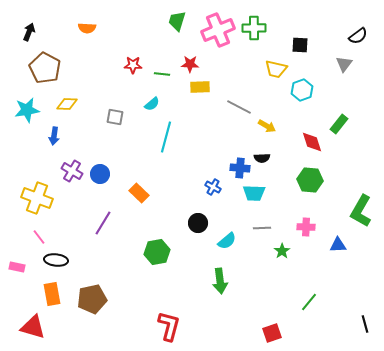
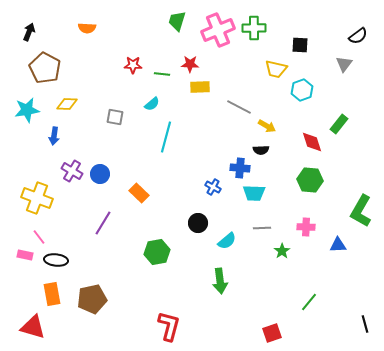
black semicircle at (262, 158): moved 1 px left, 8 px up
pink rectangle at (17, 267): moved 8 px right, 12 px up
